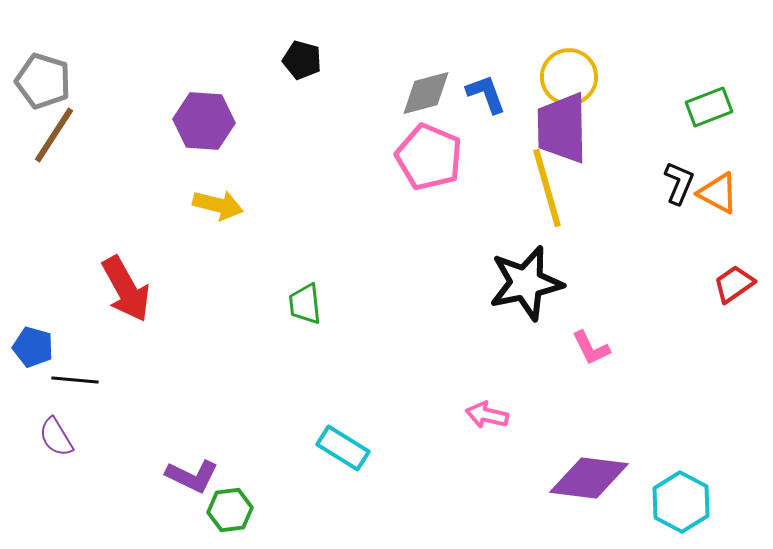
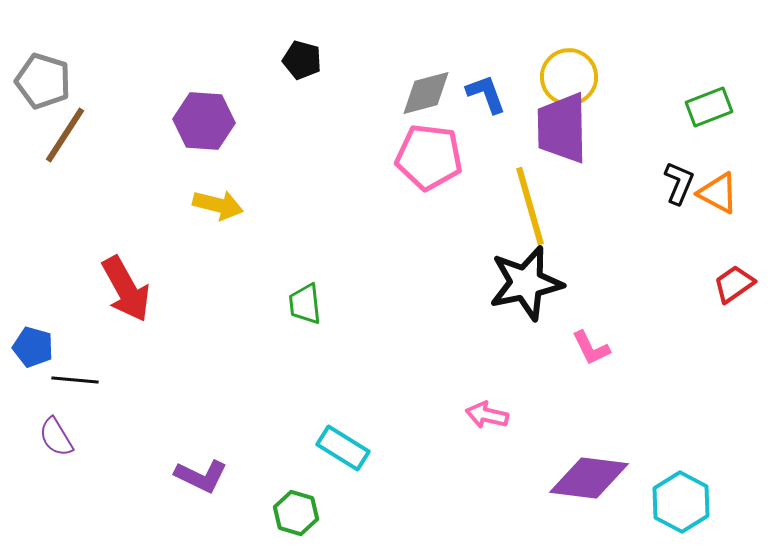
brown line: moved 11 px right
pink pentagon: rotated 16 degrees counterclockwise
yellow line: moved 17 px left, 18 px down
purple L-shape: moved 9 px right
green hexagon: moved 66 px right, 3 px down; rotated 24 degrees clockwise
